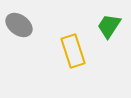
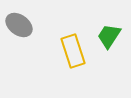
green trapezoid: moved 10 px down
